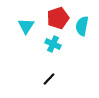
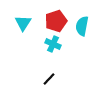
red pentagon: moved 2 px left, 3 px down
cyan triangle: moved 3 px left, 3 px up
